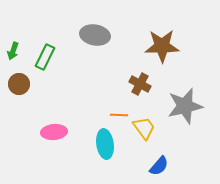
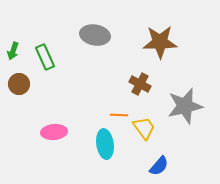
brown star: moved 2 px left, 4 px up
green rectangle: rotated 50 degrees counterclockwise
